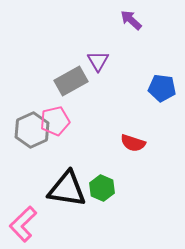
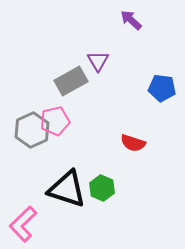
black triangle: rotated 9 degrees clockwise
